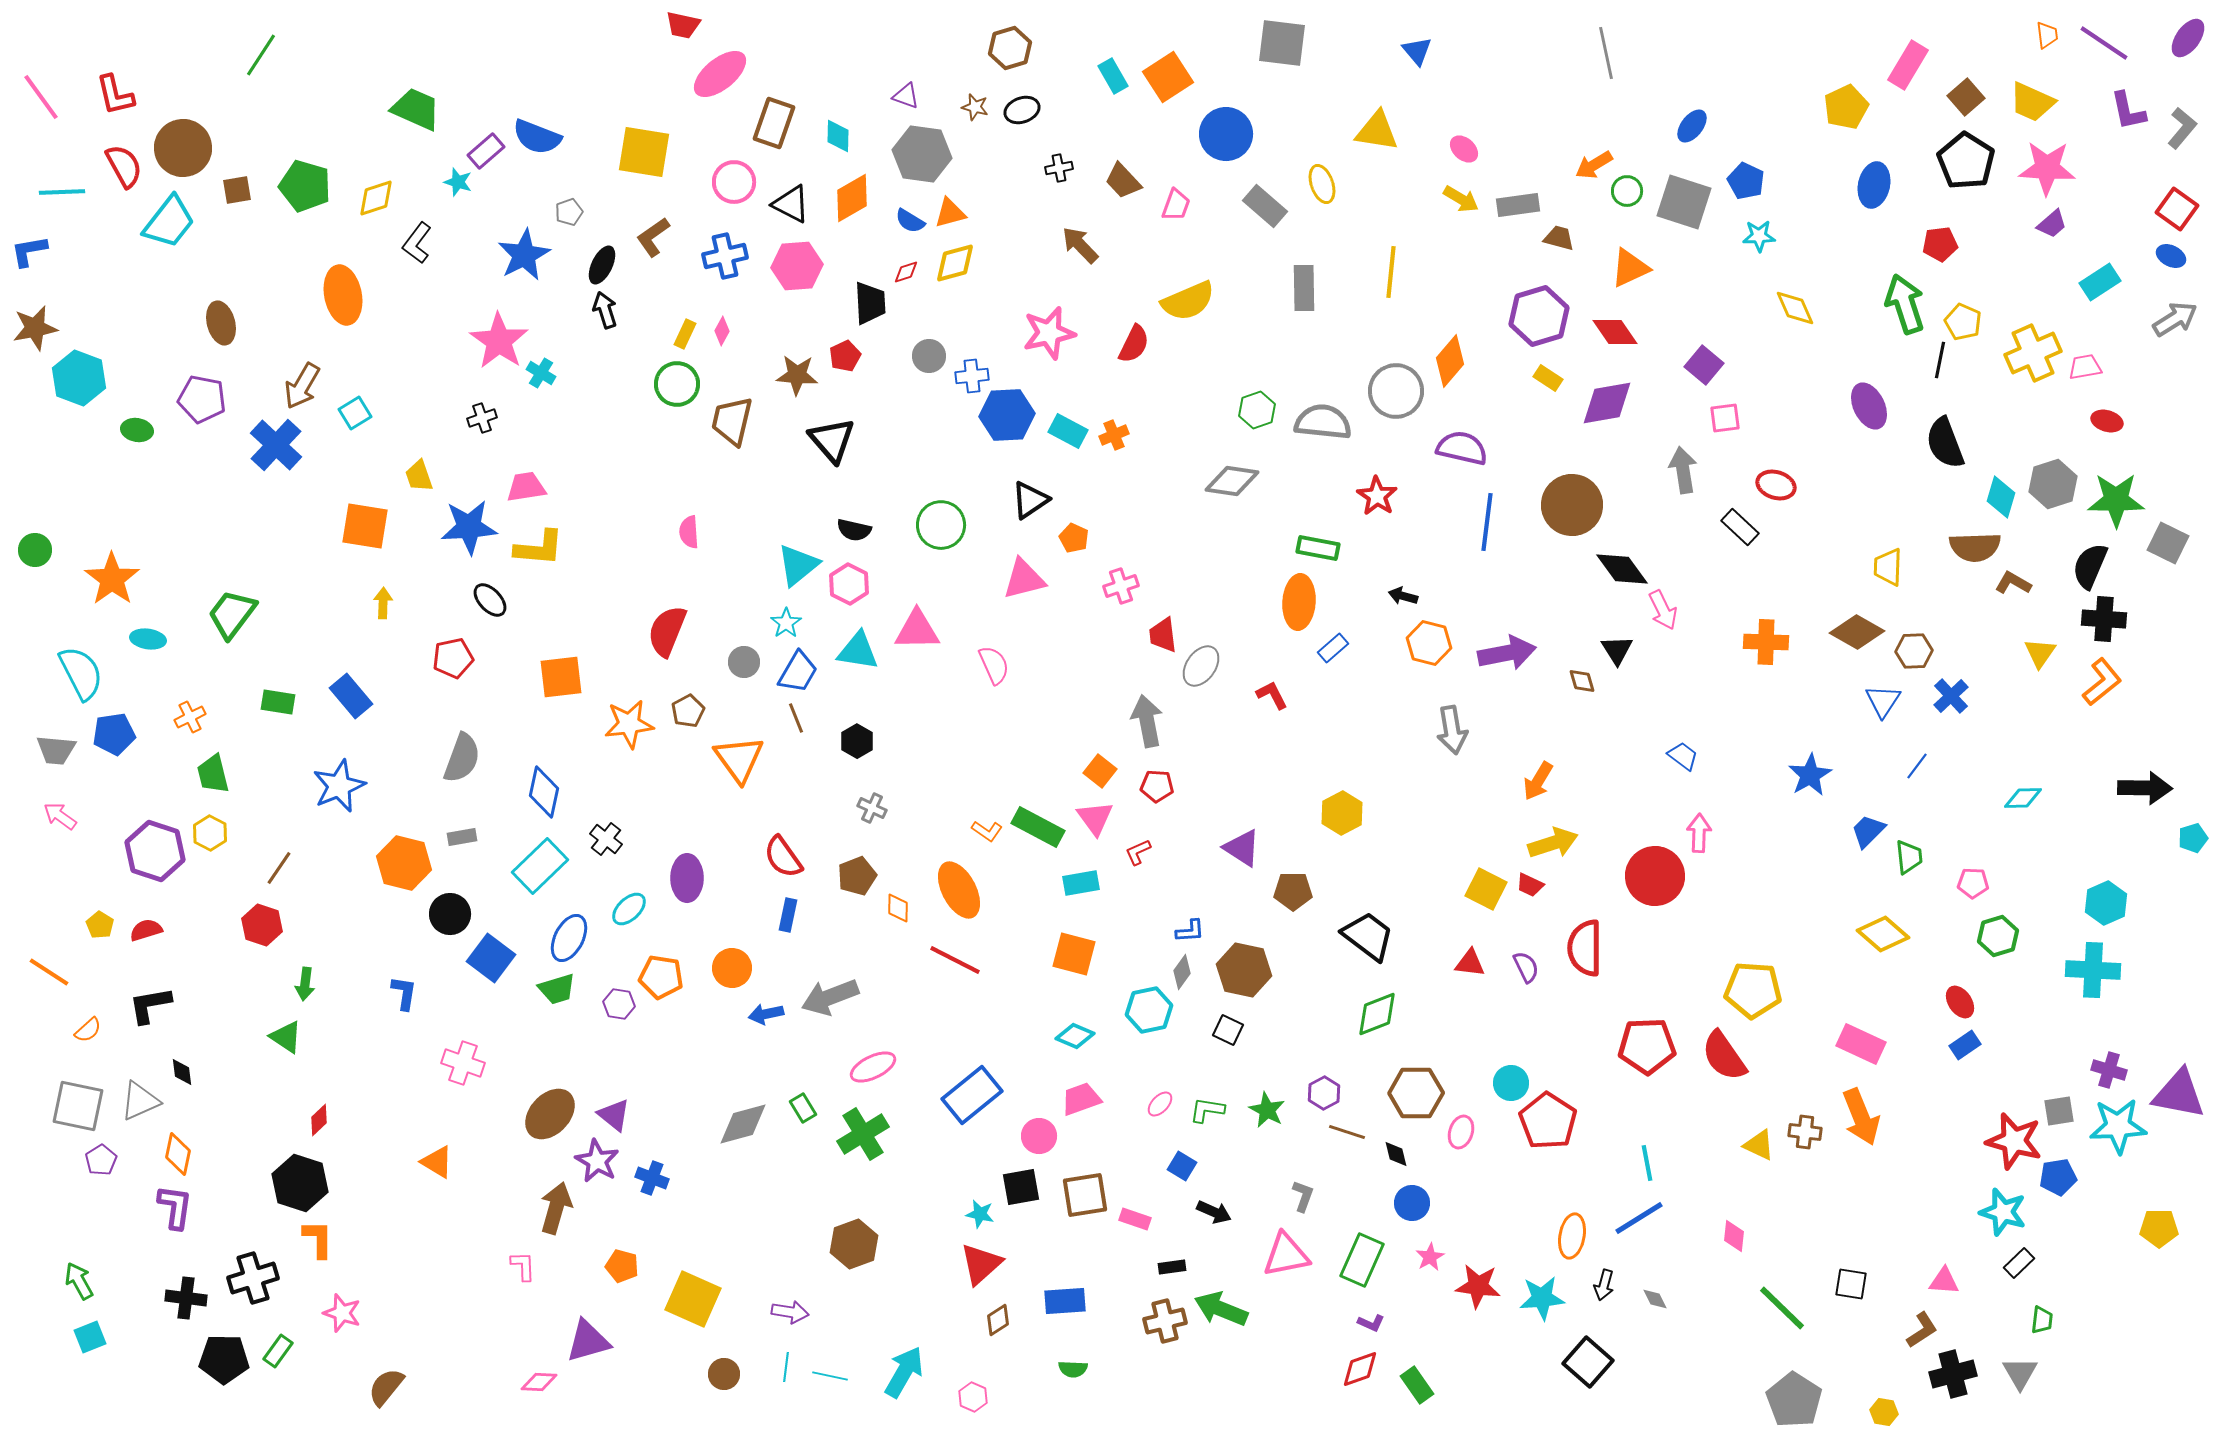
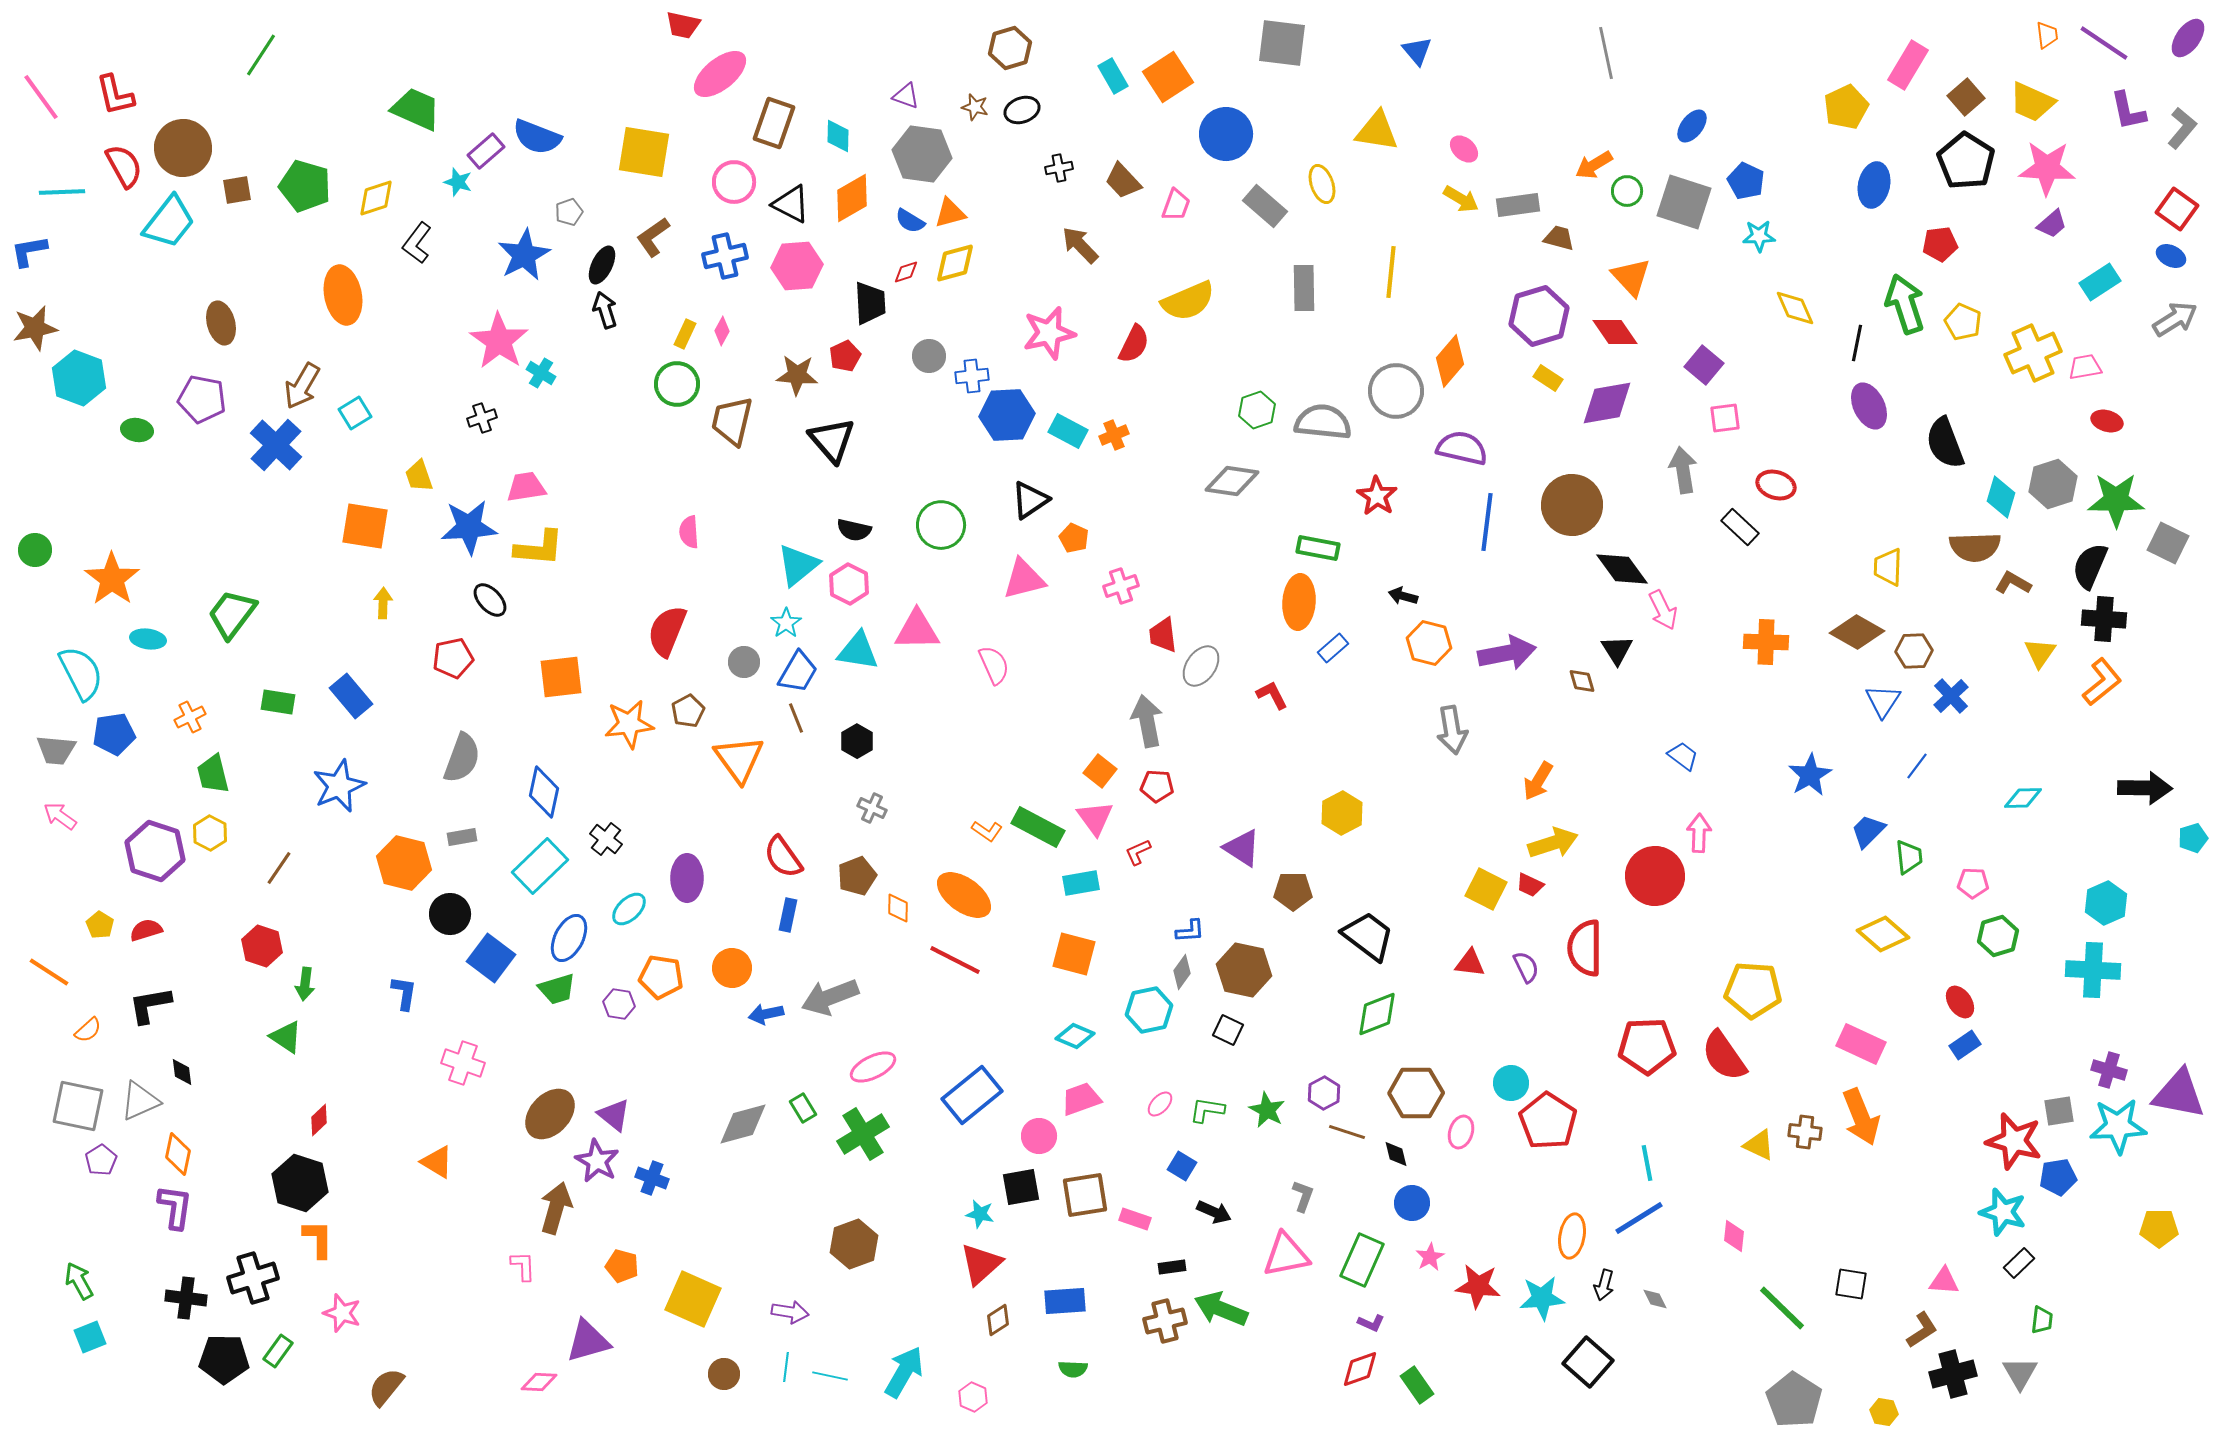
orange triangle at (1630, 268): moved 1 px right, 9 px down; rotated 48 degrees counterclockwise
black line at (1940, 360): moved 83 px left, 17 px up
orange ellipse at (959, 890): moved 5 px right, 5 px down; rotated 26 degrees counterclockwise
red hexagon at (262, 925): moved 21 px down
